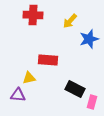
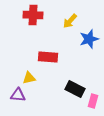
red rectangle: moved 3 px up
pink rectangle: moved 1 px right, 1 px up
